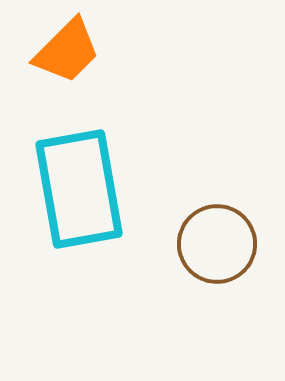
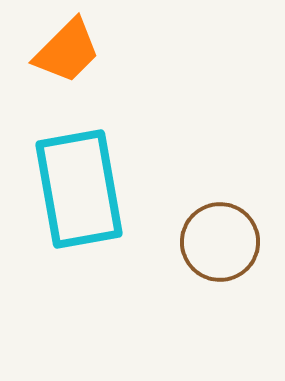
brown circle: moved 3 px right, 2 px up
